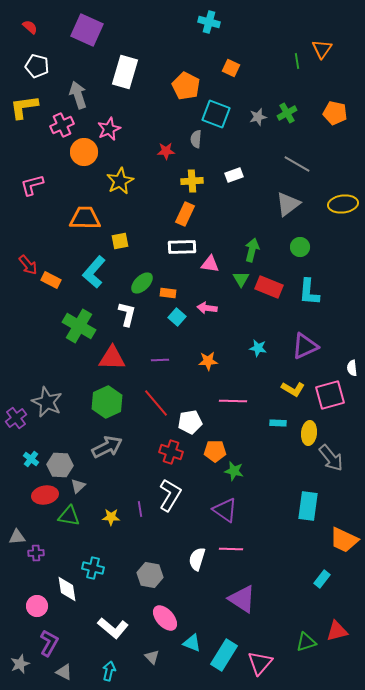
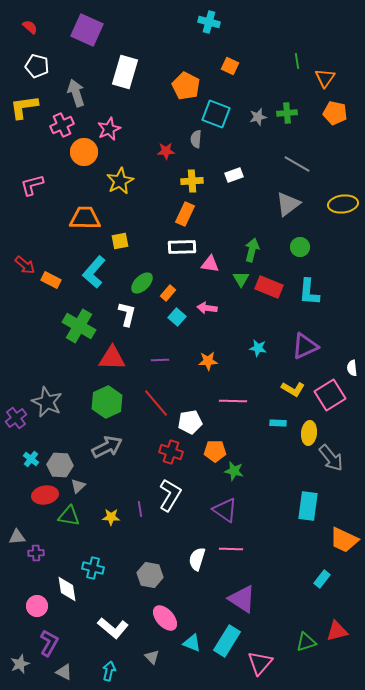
orange triangle at (322, 49): moved 3 px right, 29 px down
orange square at (231, 68): moved 1 px left, 2 px up
gray arrow at (78, 95): moved 2 px left, 2 px up
green cross at (287, 113): rotated 24 degrees clockwise
red arrow at (28, 265): moved 3 px left; rotated 10 degrees counterclockwise
orange rectangle at (168, 293): rotated 56 degrees counterclockwise
pink square at (330, 395): rotated 16 degrees counterclockwise
cyan rectangle at (224, 655): moved 3 px right, 14 px up
